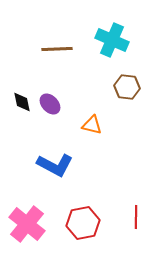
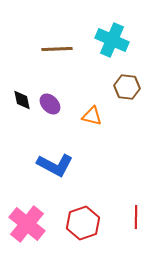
black diamond: moved 2 px up
orange triangle: moved 9 px up
red hexagon: rotated 8 degrees counterclockwise
